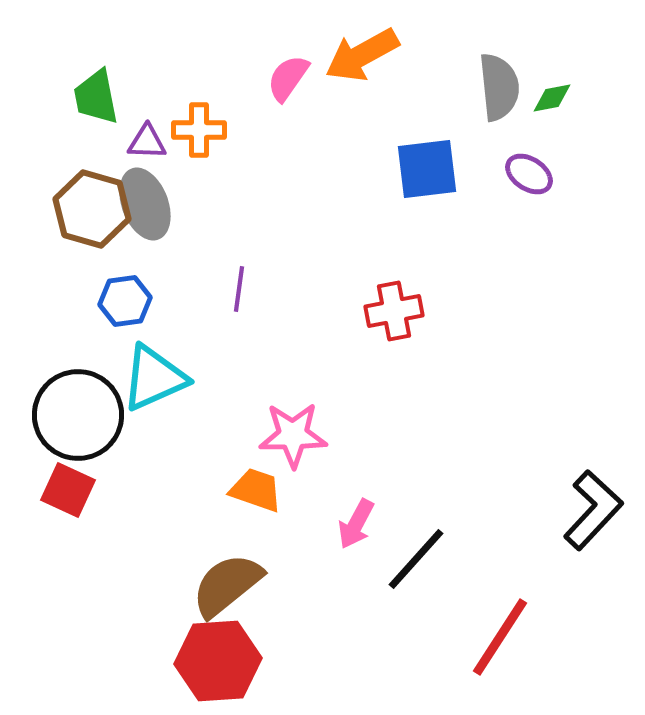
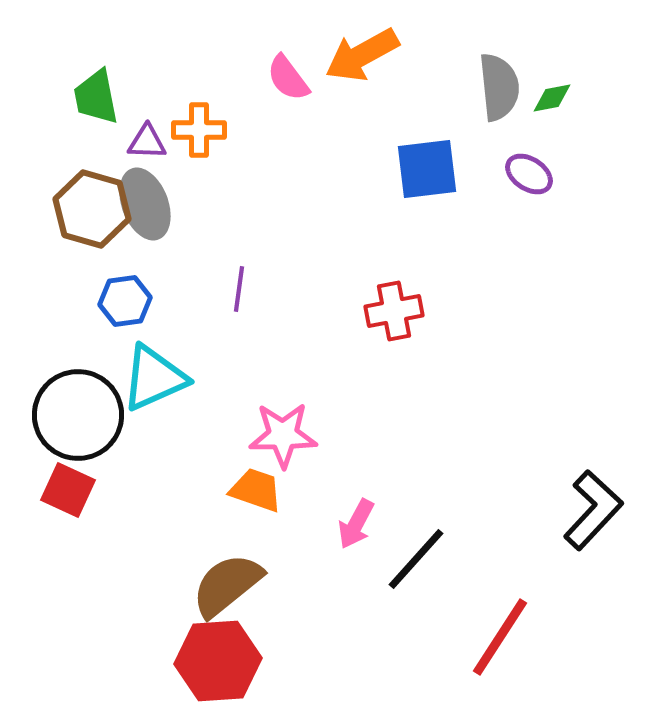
pink semicircle: rotated 72 degrees counterclockwise
pink star: moved 10 px left
